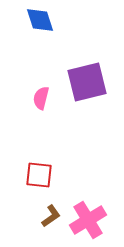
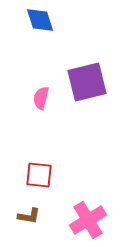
brown L-shape: moved 22 px left; rotated 45 degrees clockwise
